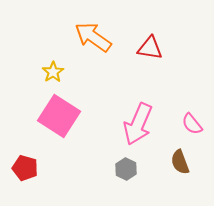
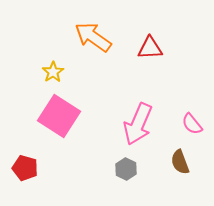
red triangle: rotated 12 degrees counterclockwise
